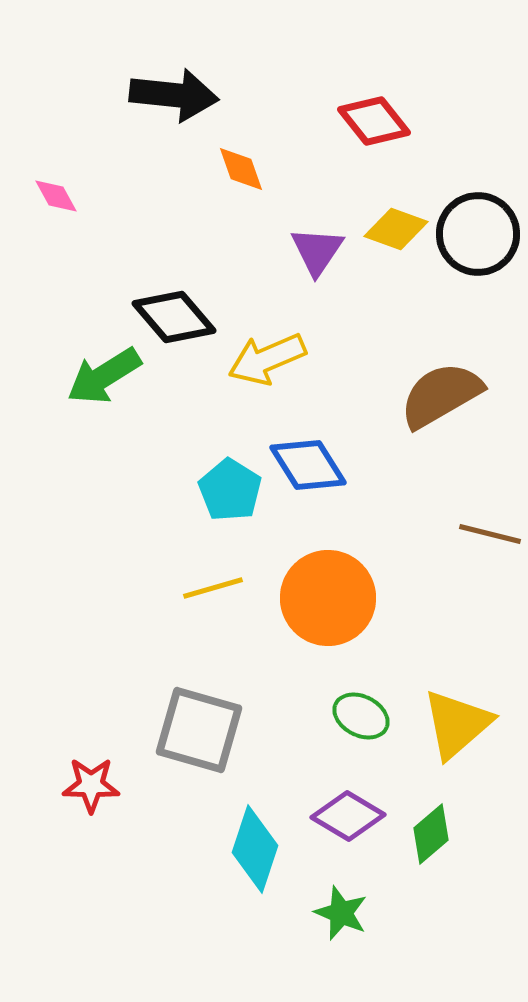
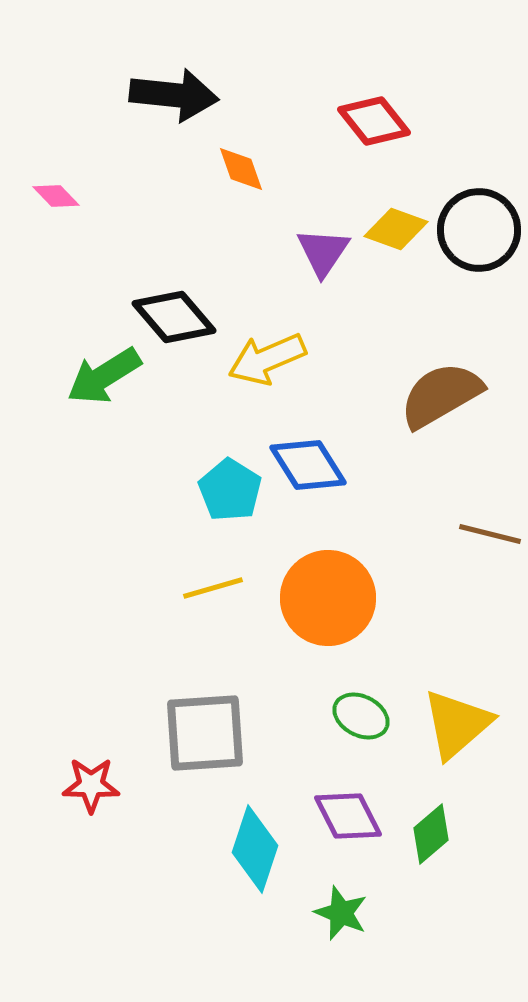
pink diamond: rotated 15 degrees counterclockwise
black circle: moved 1 px right, 4 px up
purple triangle: moved 6 px right, 1 px down
gray square: moved 6 px right, 3 px down; rotated 20 degrees counterclockwise
purple diamond: rotated 32 degrees clockwise
